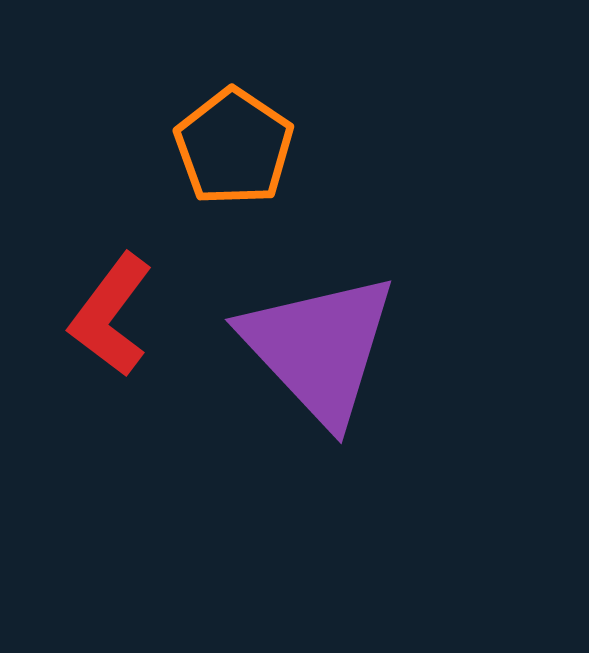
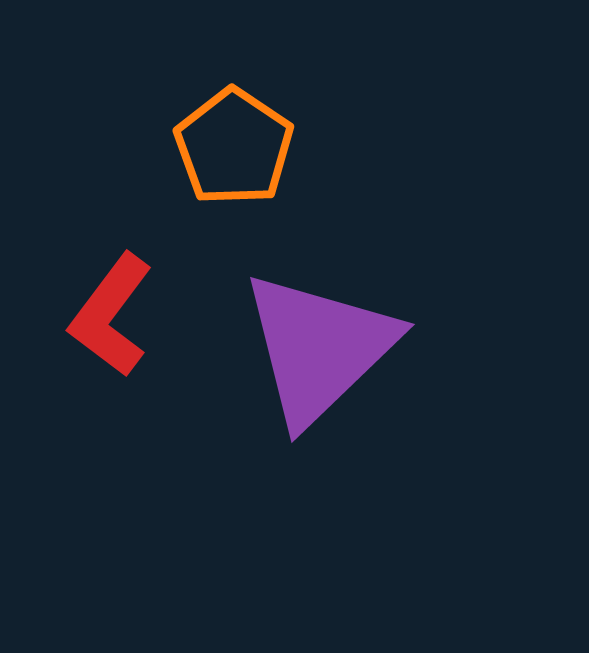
purple triangle: rotated 29 degrees clockwise
